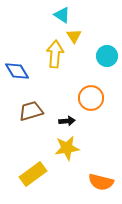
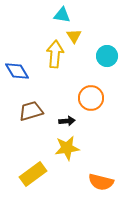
cyan triangle: rotated 24 degrees counterclockwise
